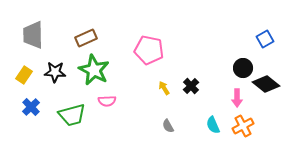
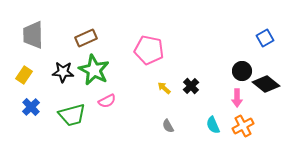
blue square: moved 1 px up
black circle: moved 1 px left, 3 px down
black star: moved 8 px right
yellow arrow: rotated 16 degrees counterclockwise
pink semicircle: rotated 24 degrees counterclockwise
